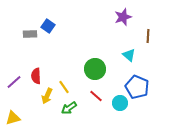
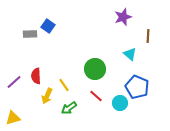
cyan triangle: moved 1 px right, 1 px up
yellow line: moved 2 px up
